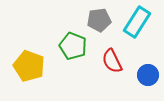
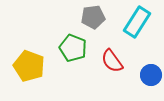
gray pentagon: moved 6 px left, 3 px up
green pentagon: moved 2 px down
red semicircle: rotated 10 degrees counterclockwise
blue circle: moved 3 px right
